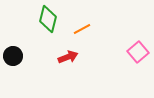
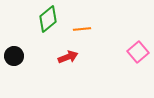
green diamond: rotated 36 degrees clockwise
orange line: rotated 24 degrees clockwise
black circle: moved 1 px right
